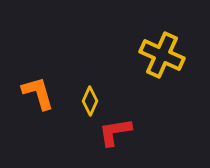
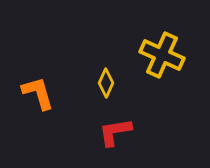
yellow diamond: moved 16 px right, 18 px up
